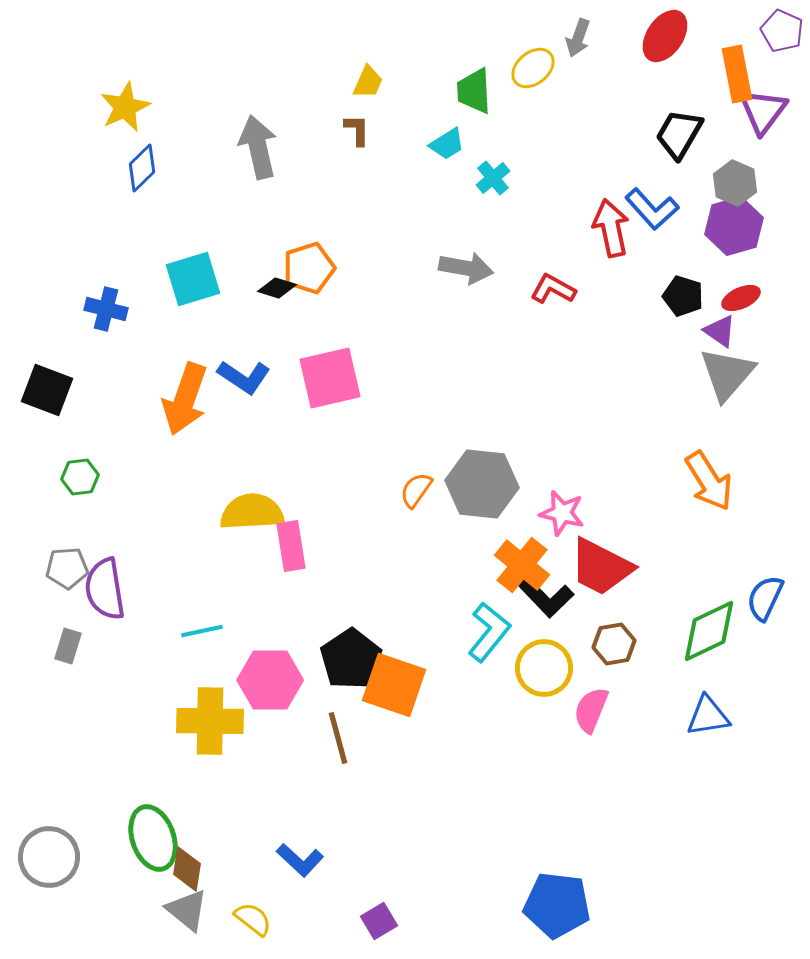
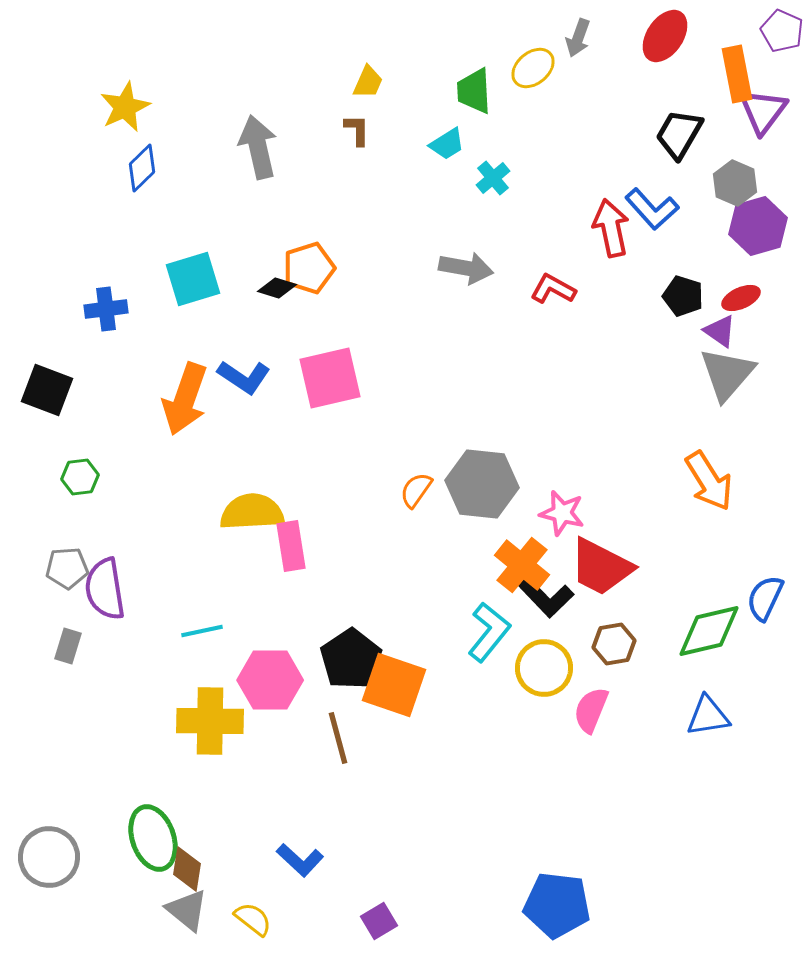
purple hexagon at (734, 226): moved 24 px right
blue cross at (106, 309): rotated 21 degrees counterclockwise
green diamond at (709, 631): rotated 12 degrees clockwise
